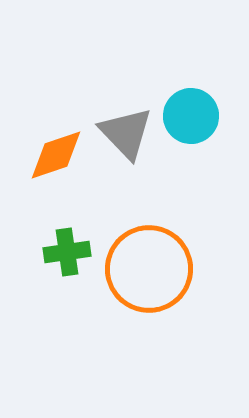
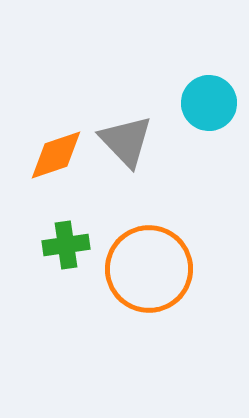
cyan circle: moved 18 px right, 13 px up
gray triangle: moved 8 px down
green cross: moved 1 px left, 7 px up
